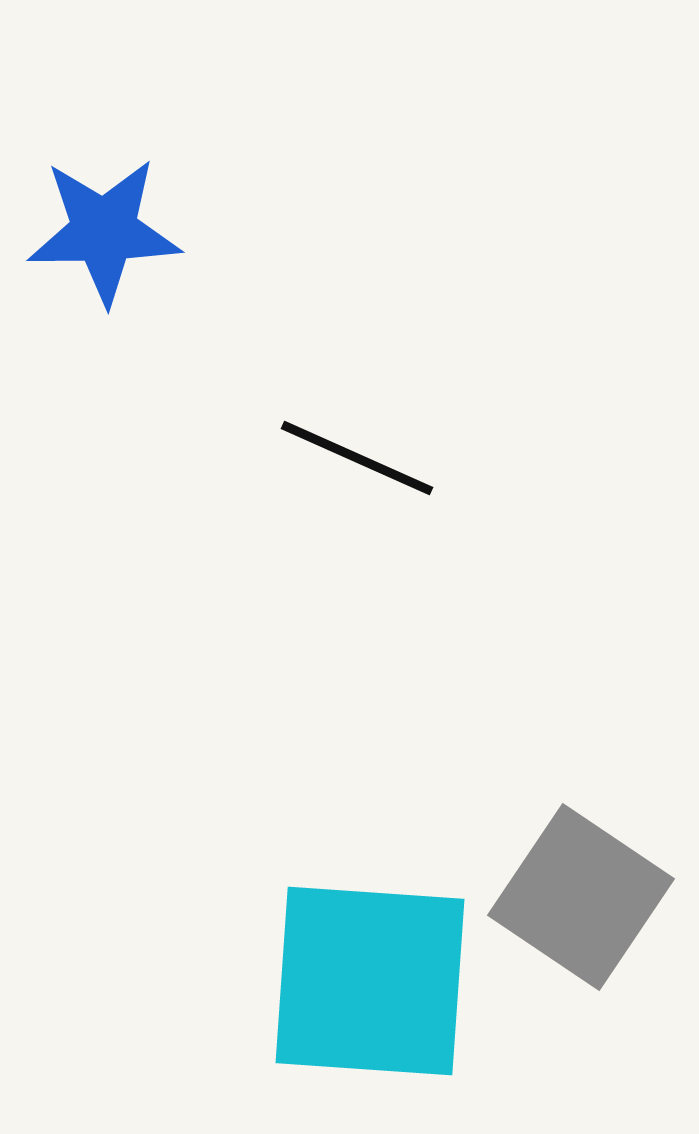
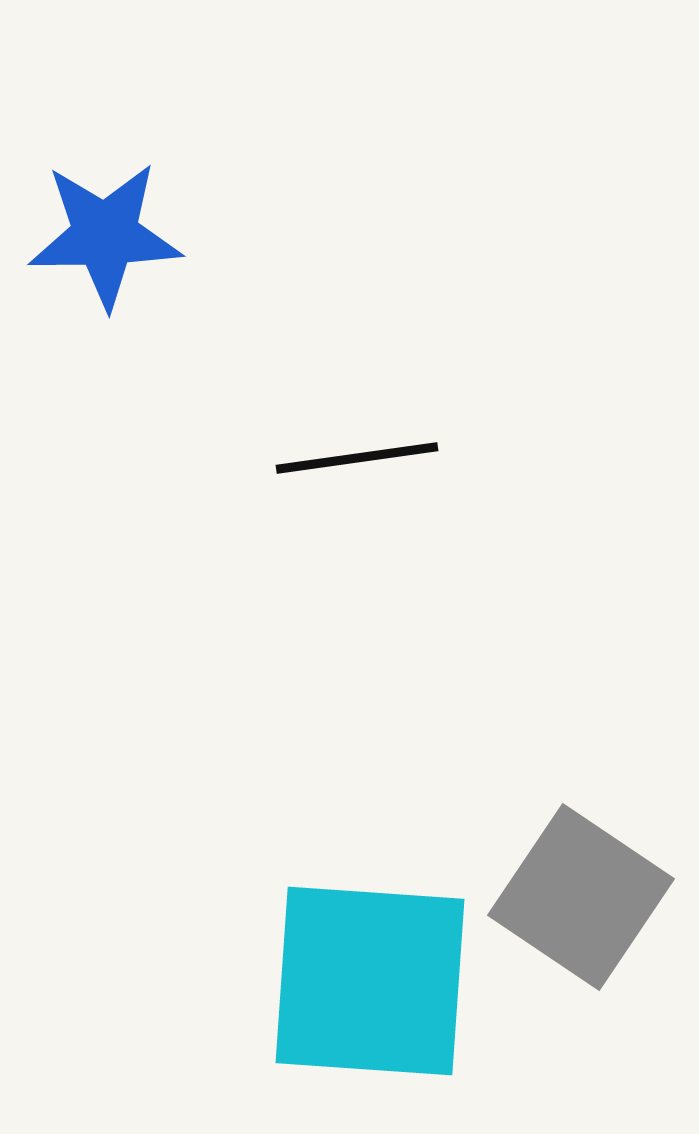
blue star: moved 1 px right, 4 px down
black line: rotated 32 degrees counterclockwise
